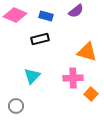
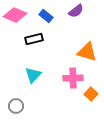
blue rectangle: rotated 24 degrees clockwise
black rectangle: moved 6 px left
cyan triangle: moved 1 px right, 1 px up
